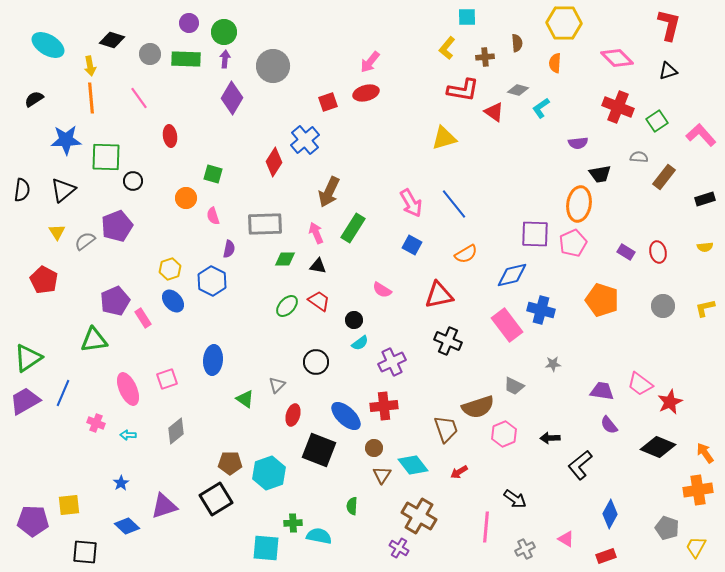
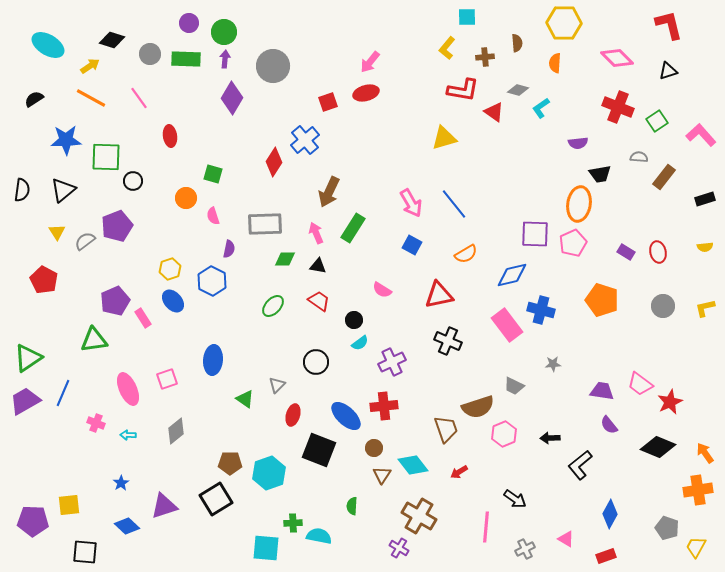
red L-shape at (669, 25): rotated 28 degrees counterclockwise
yellow arrow at (90, 66): rotated 114 degrees counterclockwise
orange line at (91, 98): rotated 56 degrees counterclockwise
green ellipse at (287, 306): moved 14 px left
